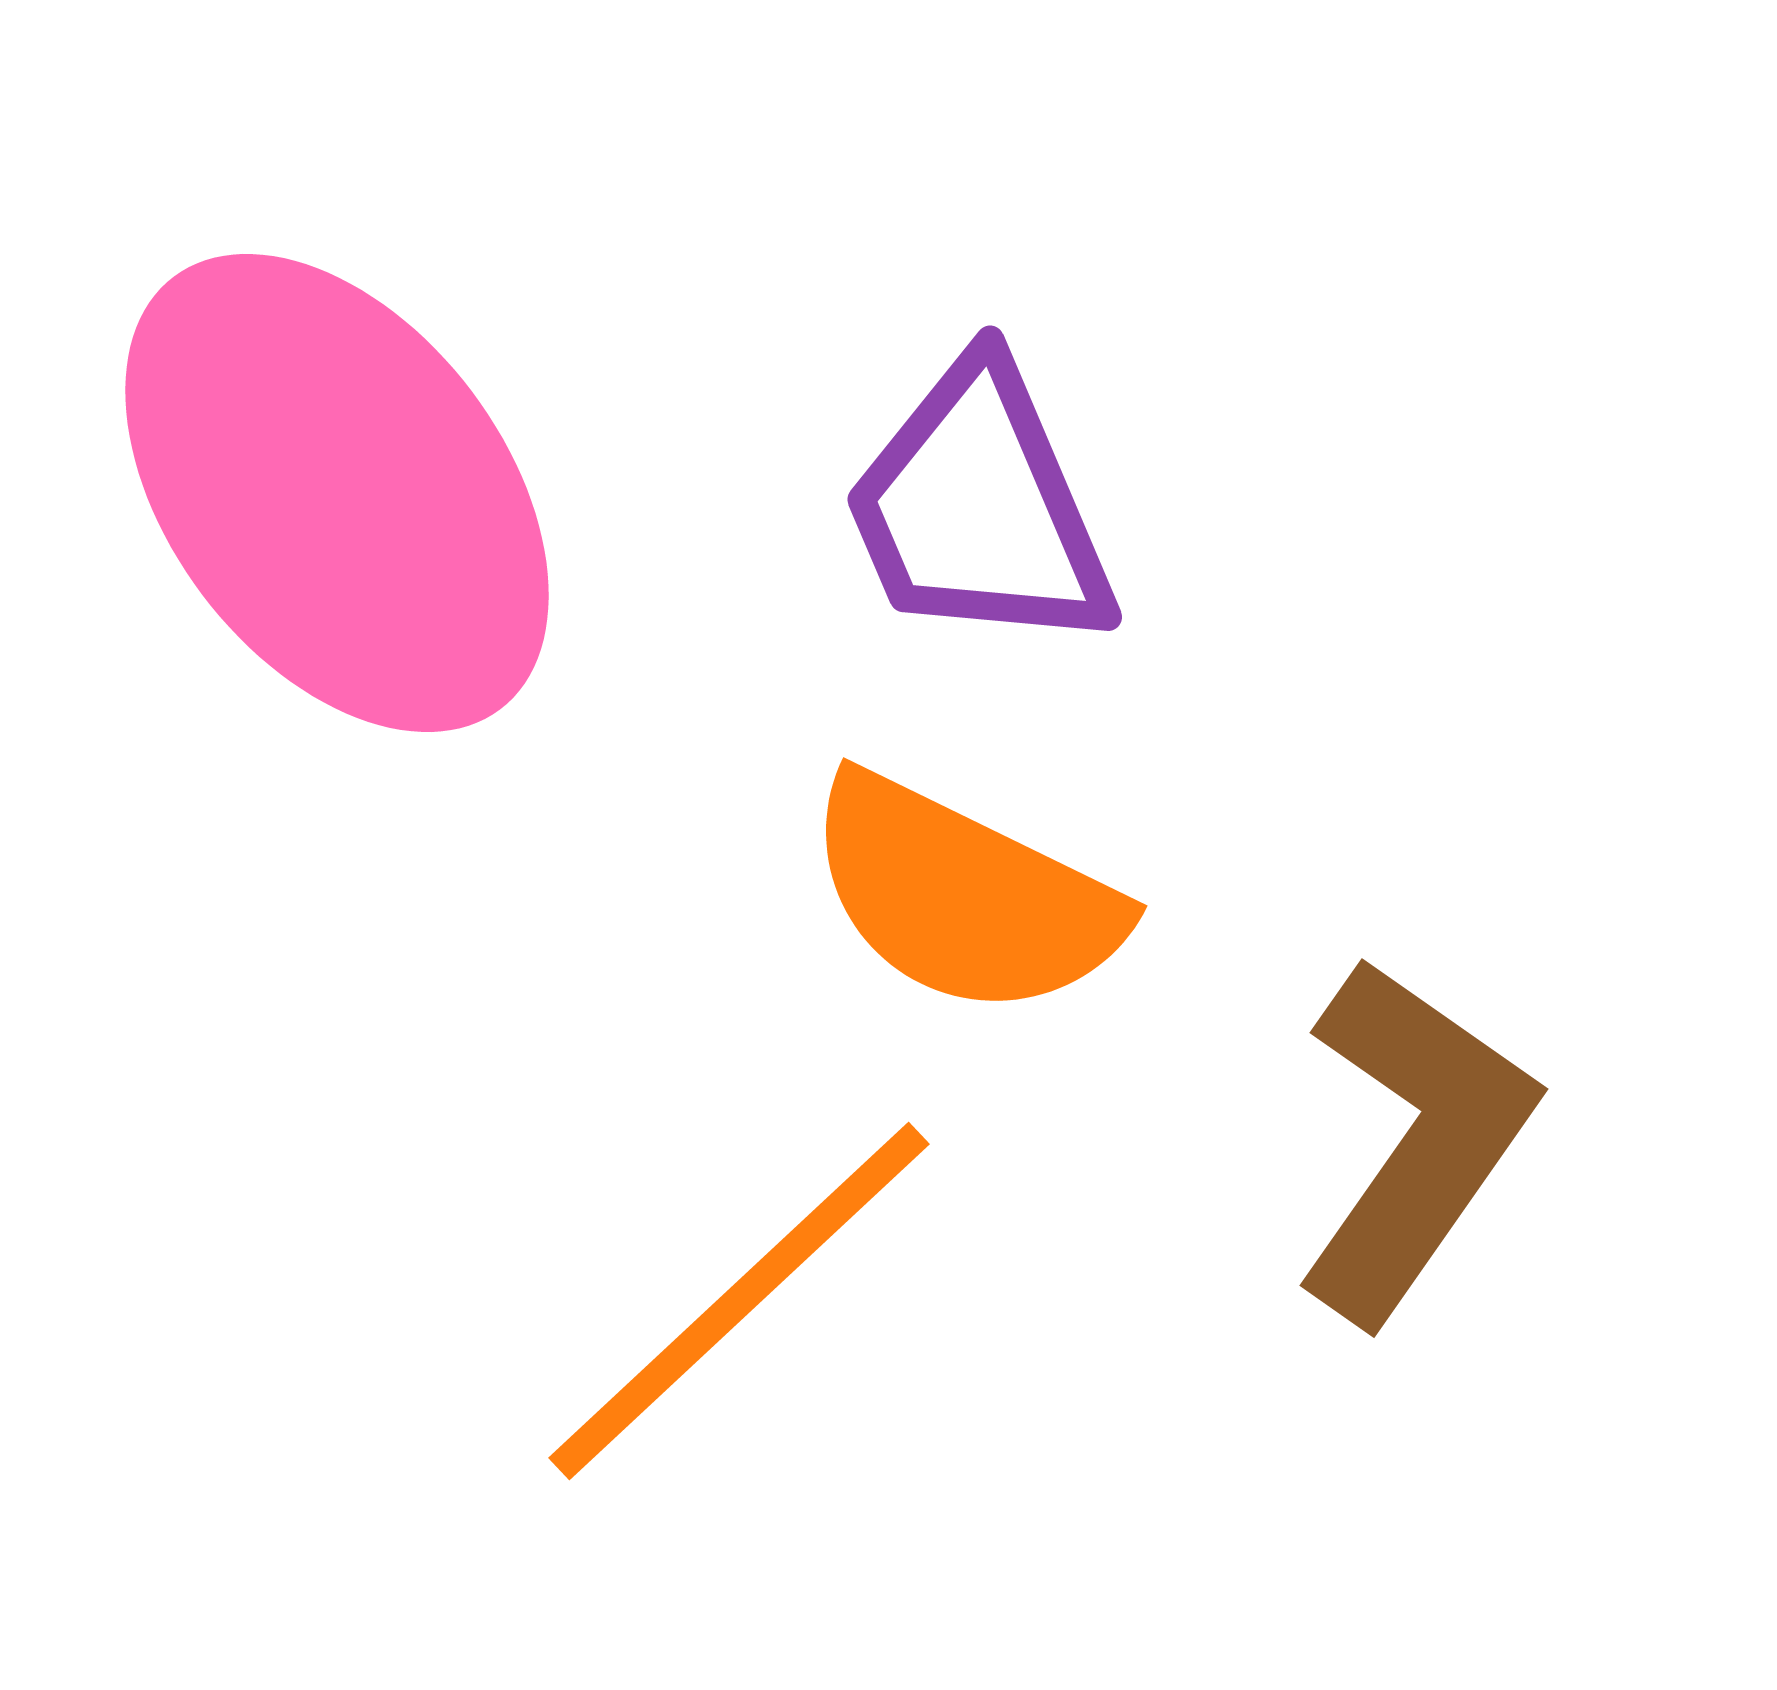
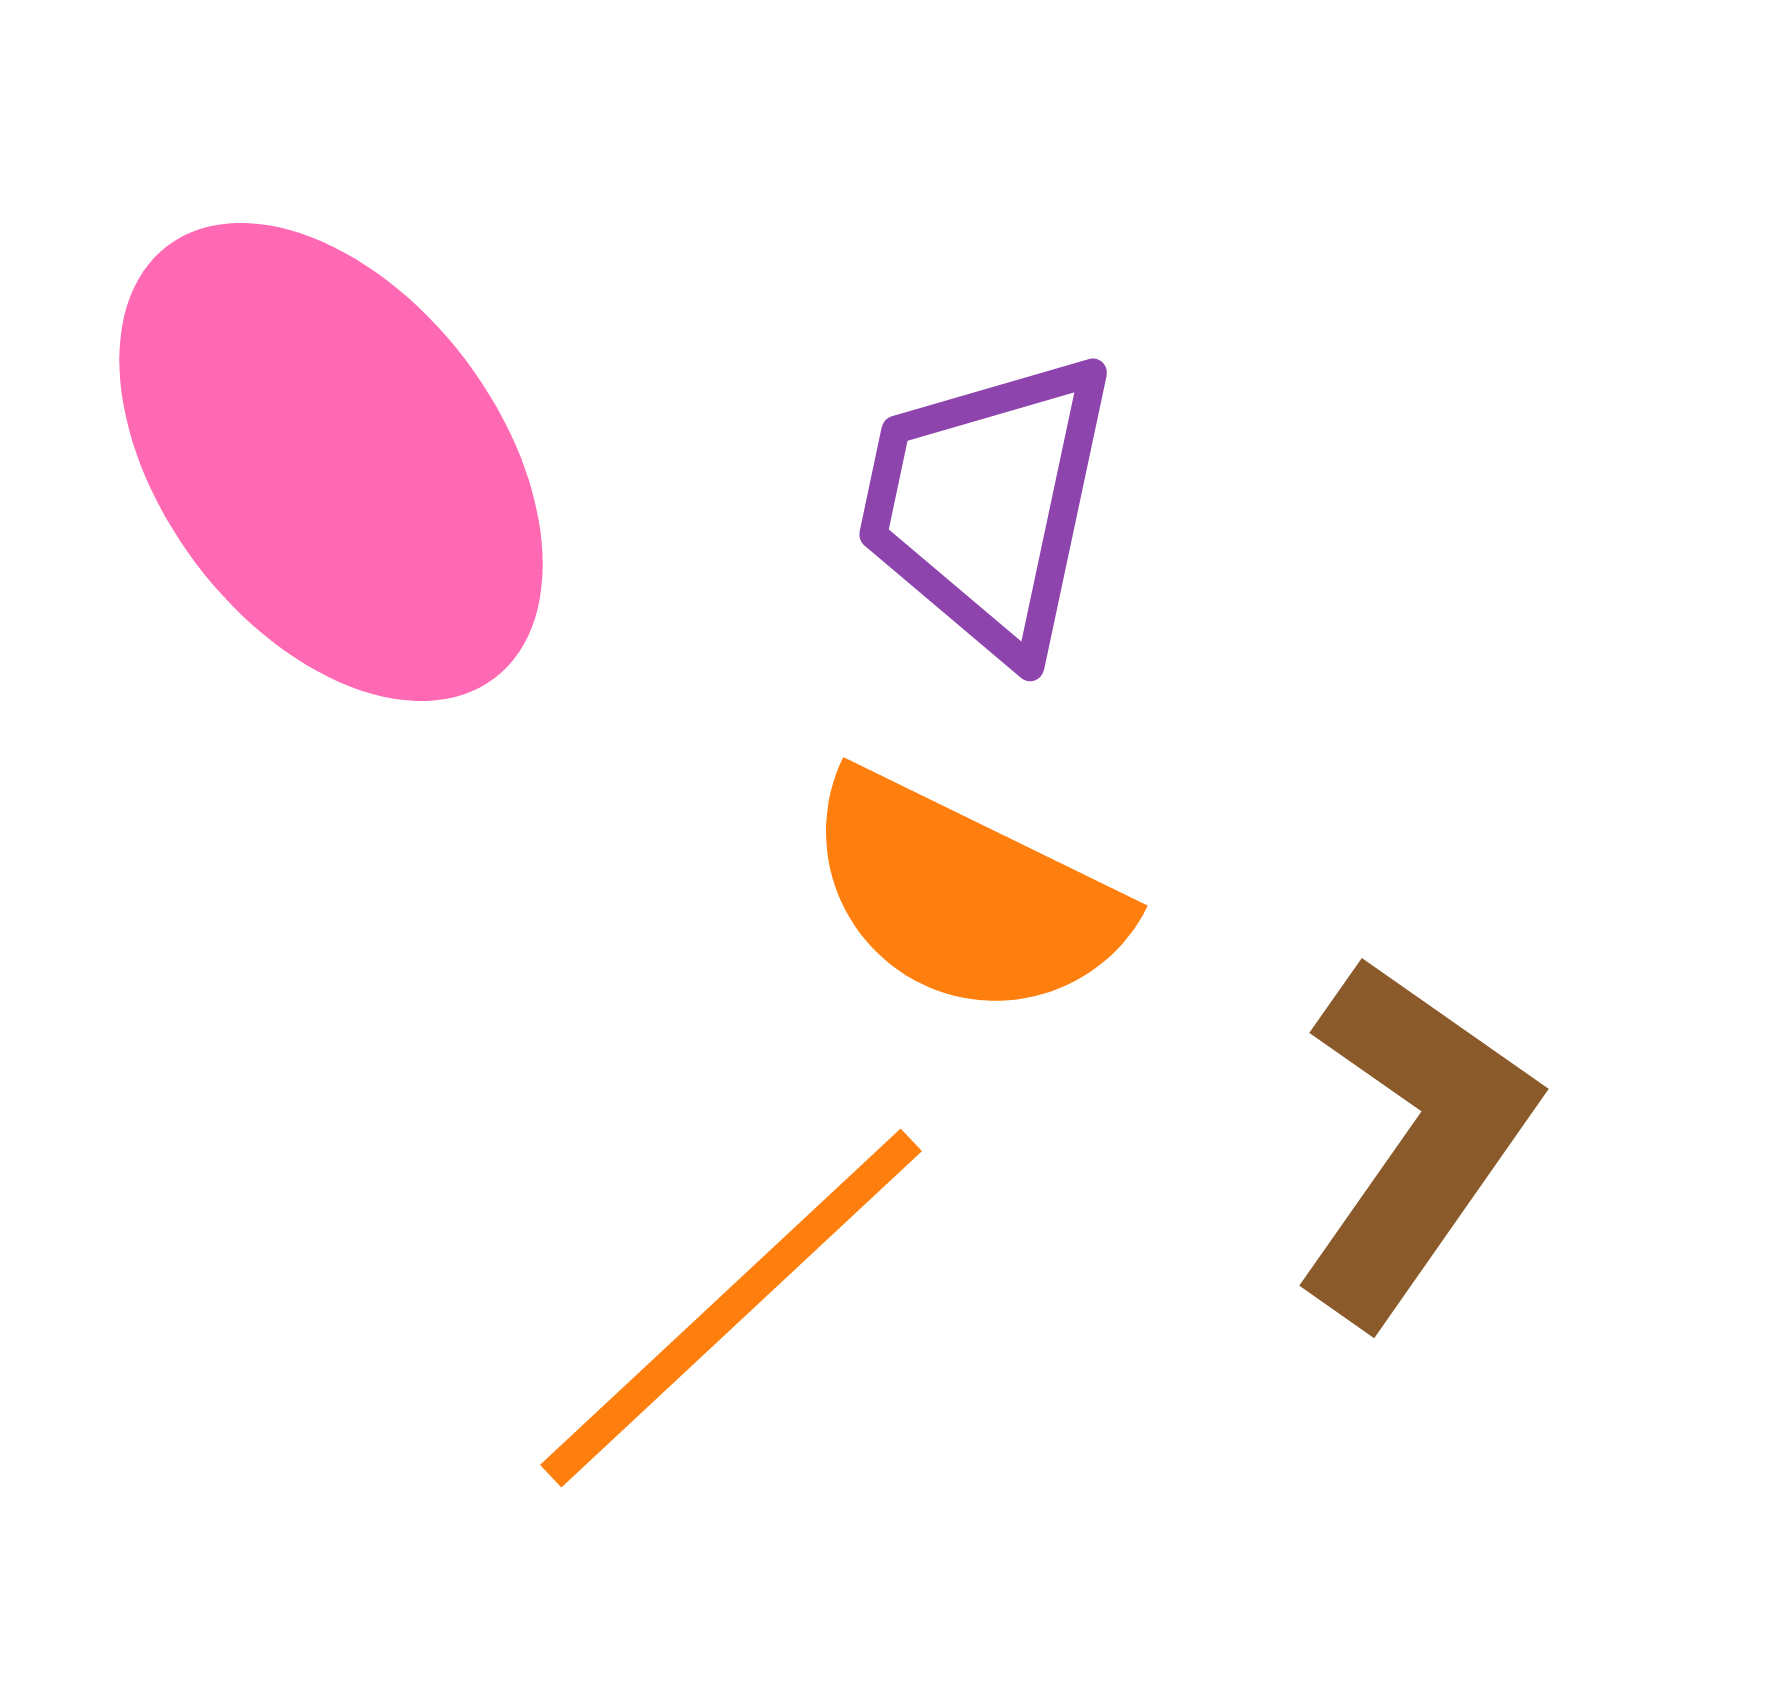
pink ellipse: moved 6 px left, 31 px up
purple trapezoid: moved 8 px right, 4 px up; rotated 35 degrees clockwise
orange line: moved 8 px left, 7 px down
